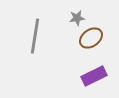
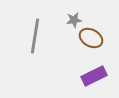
gray star: moved 3 px left, 2 px down
brown ellipse: rotated 65 degrees clockwise
